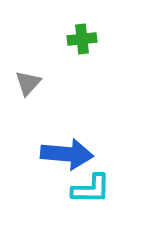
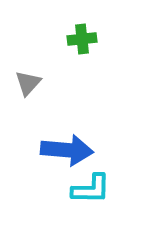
blue arrow: moved 4 px up
